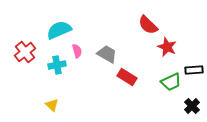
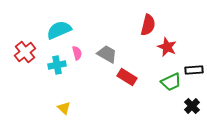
red semicircle: rotated 120 degrees counterclockwise
pink semicircle: moved 2 px down
yellow triangle: moved 12 px right, 3 px down
